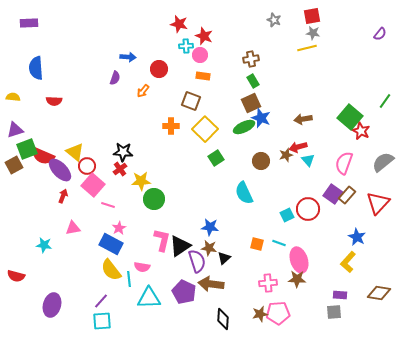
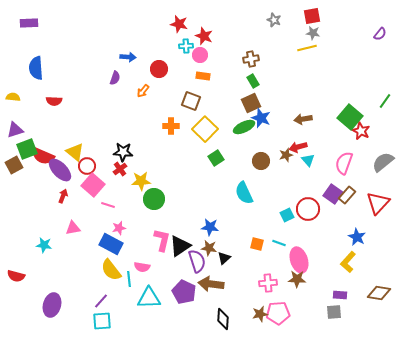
pink star at (119, 228): rotated 16 degrees clockwise
